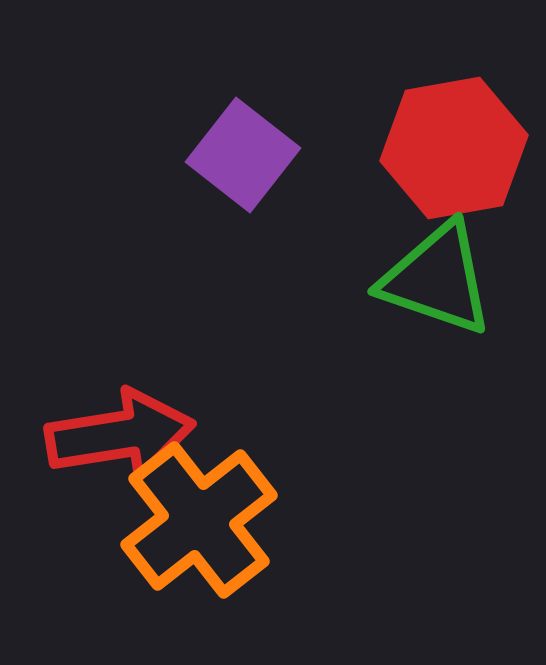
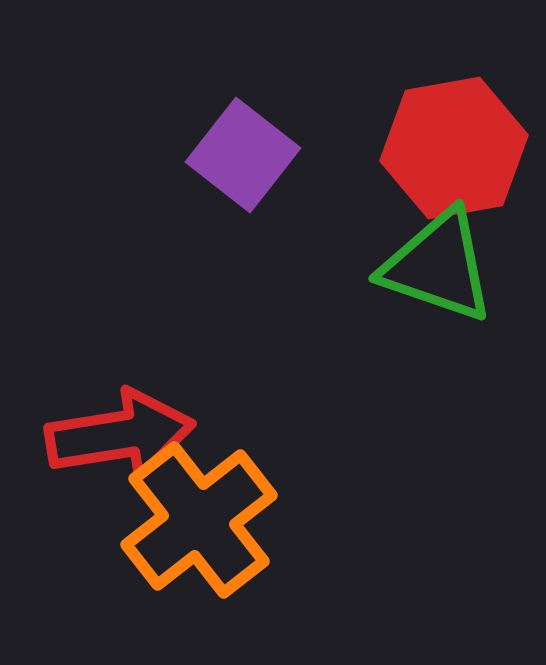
green triangle: moved 1 px right, 13 px up
